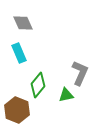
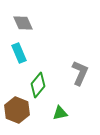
green triangle: moved 6 px left, 18 px down
